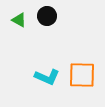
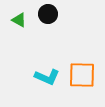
black circle: moved 1 px right, 2 px up
